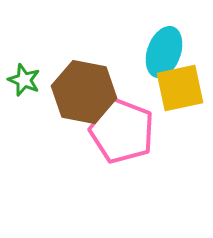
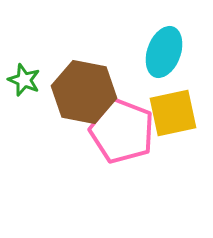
yellow square: moved 7 px left, 25 px down
